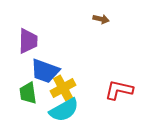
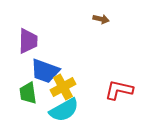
yellow cross: moved 1 px up
